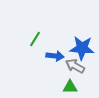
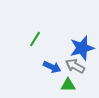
blue star: rotated 20 degrees counterclockwise
blue arrow: moved 3 px left, 11 px down; rotated 18 degrees clockwise
green triangle: moved 2 px left, 2 px up
